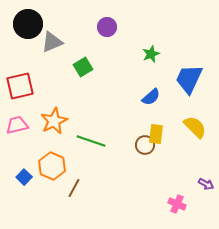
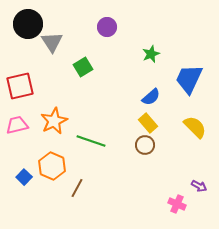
gray triangle: rotated 40 degrees counterclockwise
yellow rectangle: moved 8 px left, 11 px up; rotated 48 degrees counterclockwise
purple arrow: moved 7 px left, 2 px down
brown line: moved 3 px right
